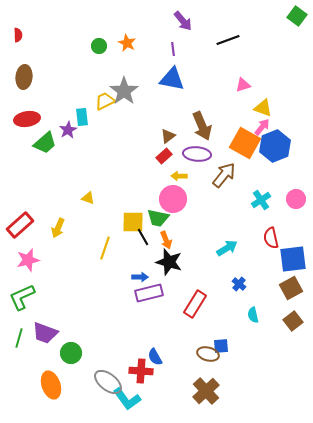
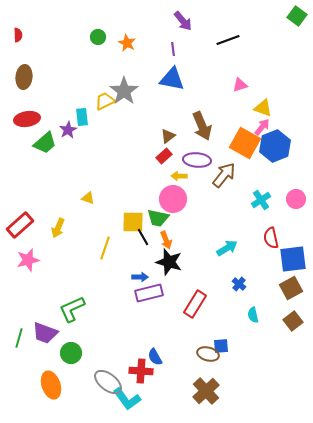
green circle at (99, 46): moved 1 px left, 9 px up
pink triangle at (243, 85): moved 3 px left
purple ellipse at (197, 154): moved 6 px down
green L-shape at (22, 297): moved 50 px right, 12 px down
